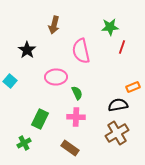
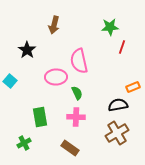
pink semicircle: moved 2 px left, 10 px down
green rectangle: moved 2 px up; rotated 36 degrees counterclockwise
